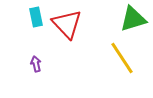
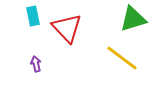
cyan rectangle: moved 3 px left, 1 px up
red triangle: moved 4 px down
yellow line: rotated 20 degrees counterclockwise
